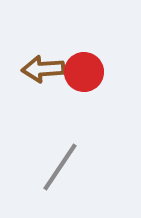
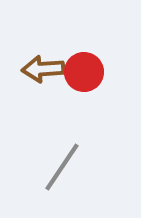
gray line: moved 2 px right
